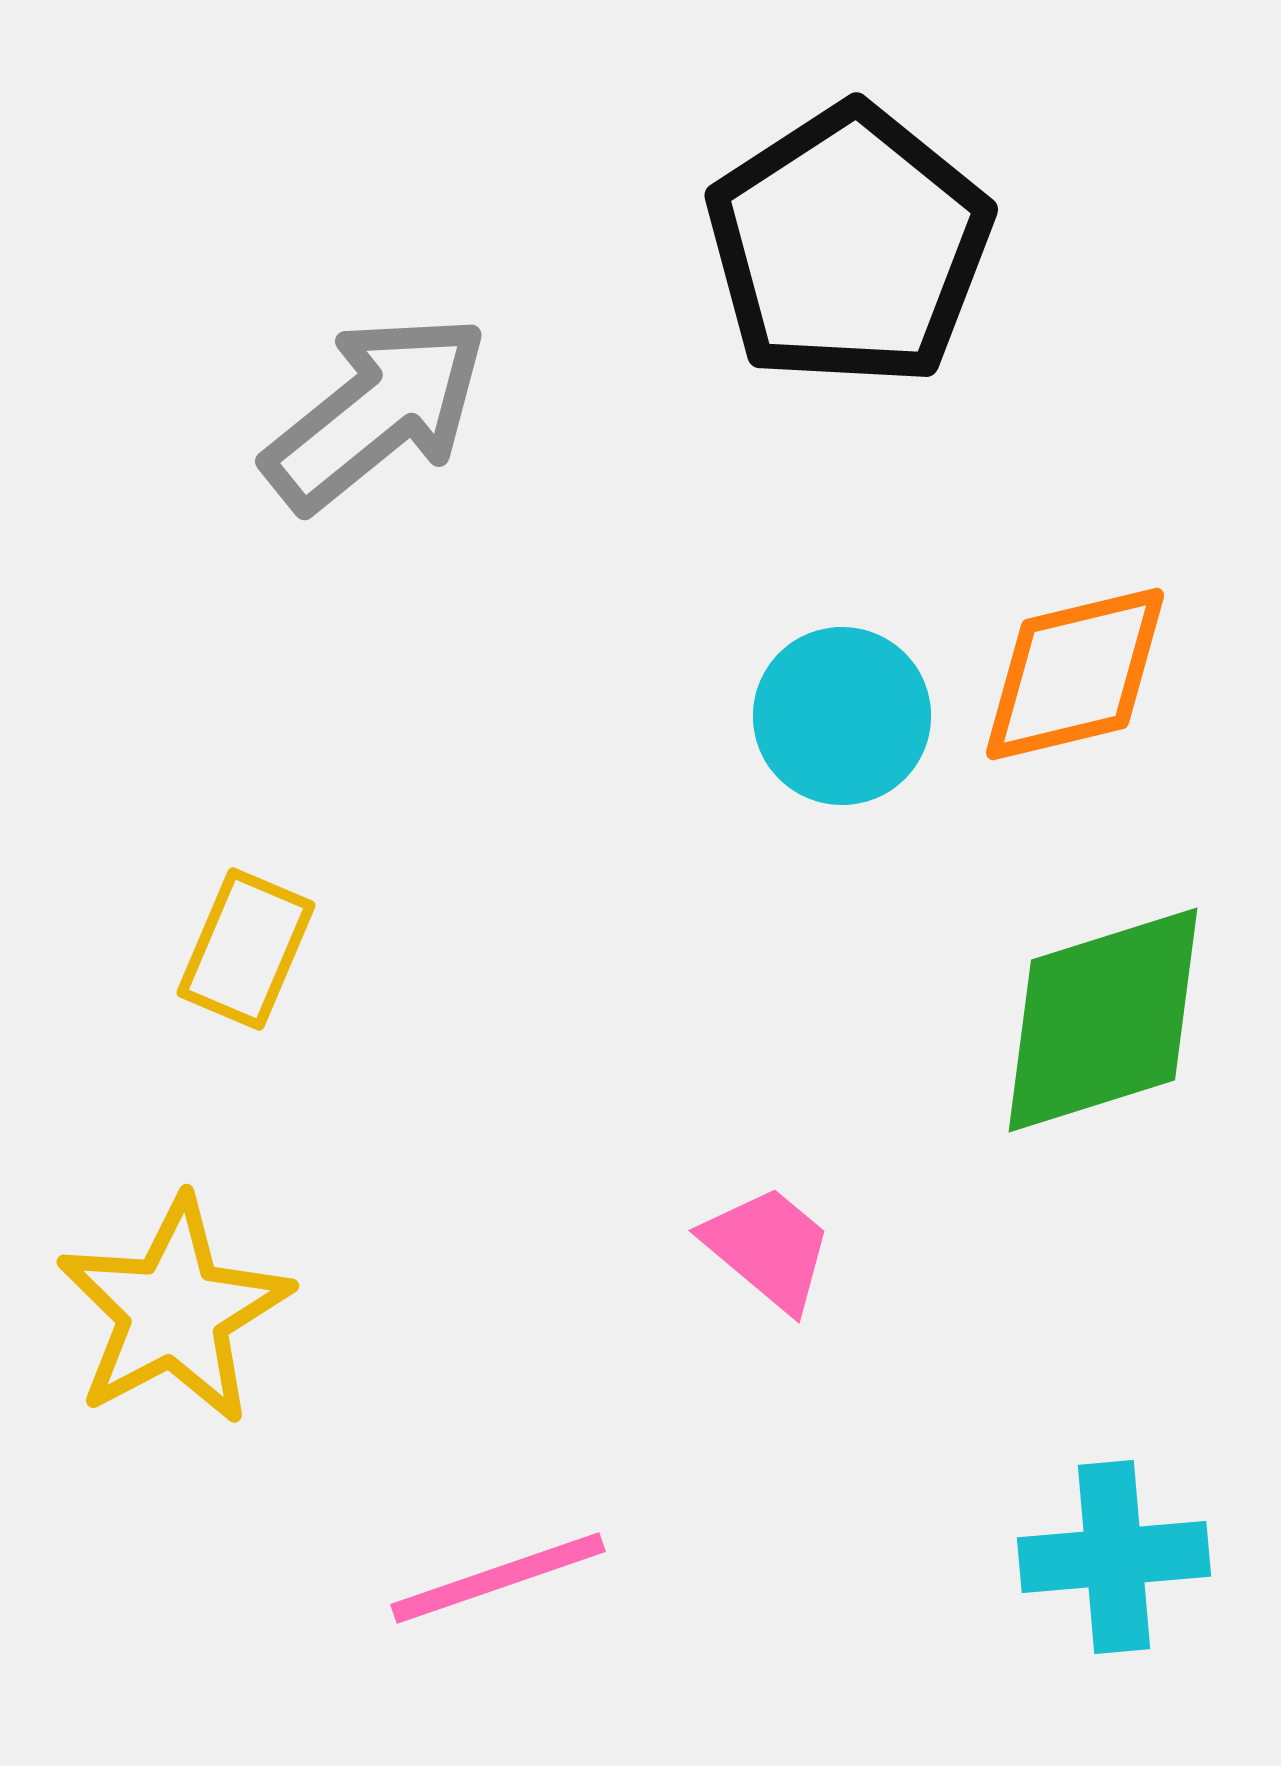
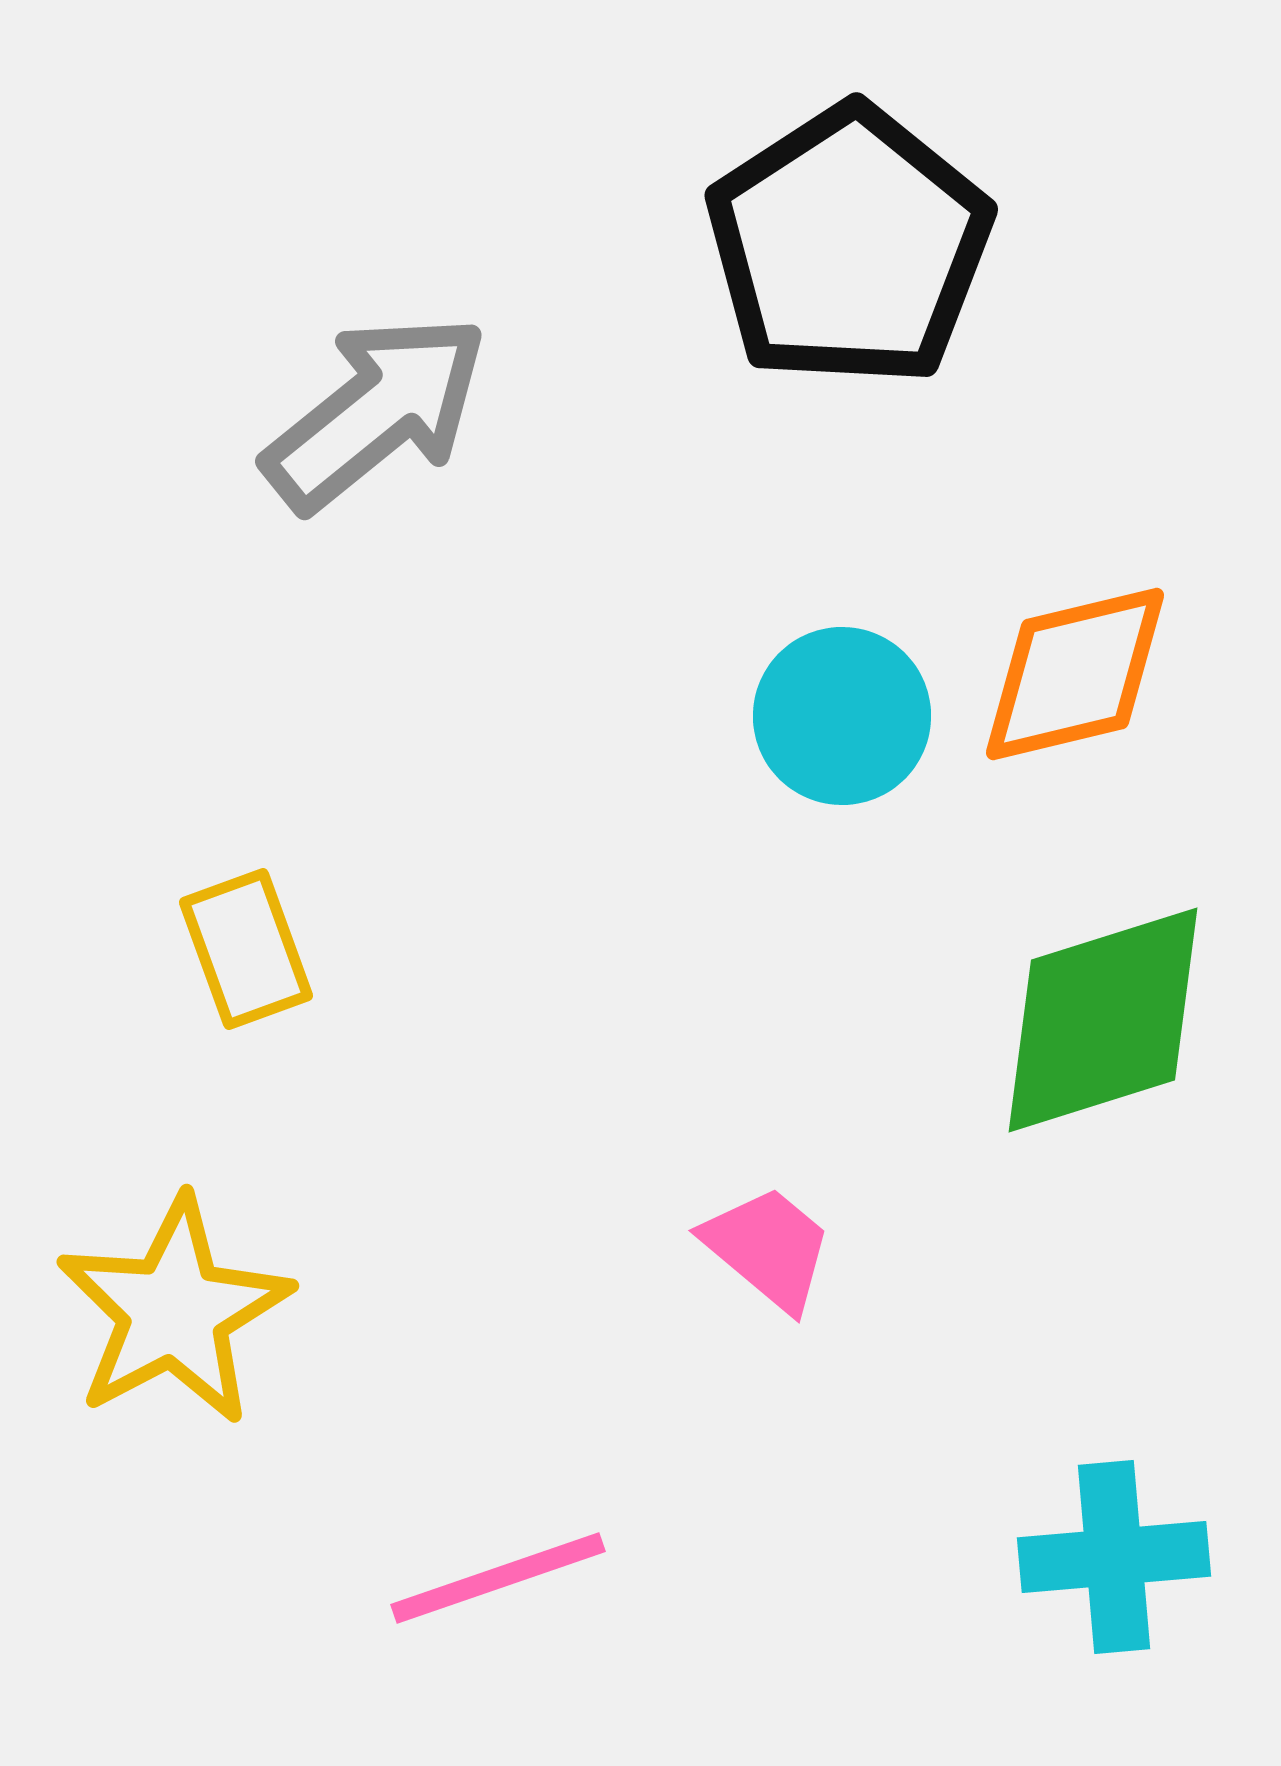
yellow rectangle: rotated 43 degrees counterclockwise
